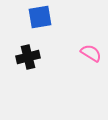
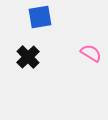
black cross: rotated 30 degrees counterclockwise
